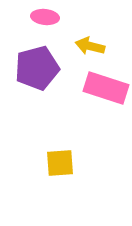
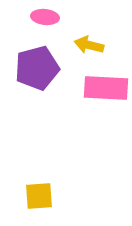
yellow arrow: moved 1 px left, 1 px up
pink rectangle: rotated 15 degrees counterclockwise
yellow square: moved 21 px left, 33 px down
